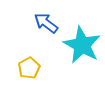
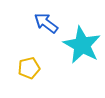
yellow pentagon: rotated 15 degrees clockwise
